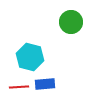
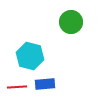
cyan hexagon: moved 1 px up
red line: moved 2 px left
